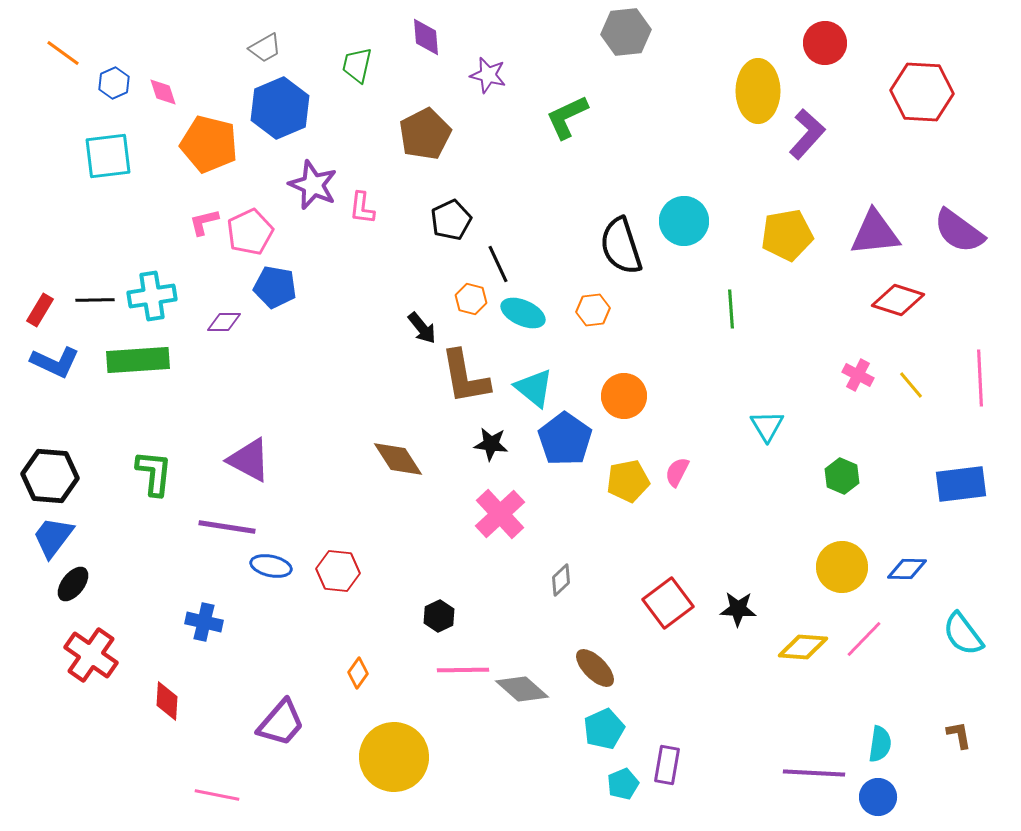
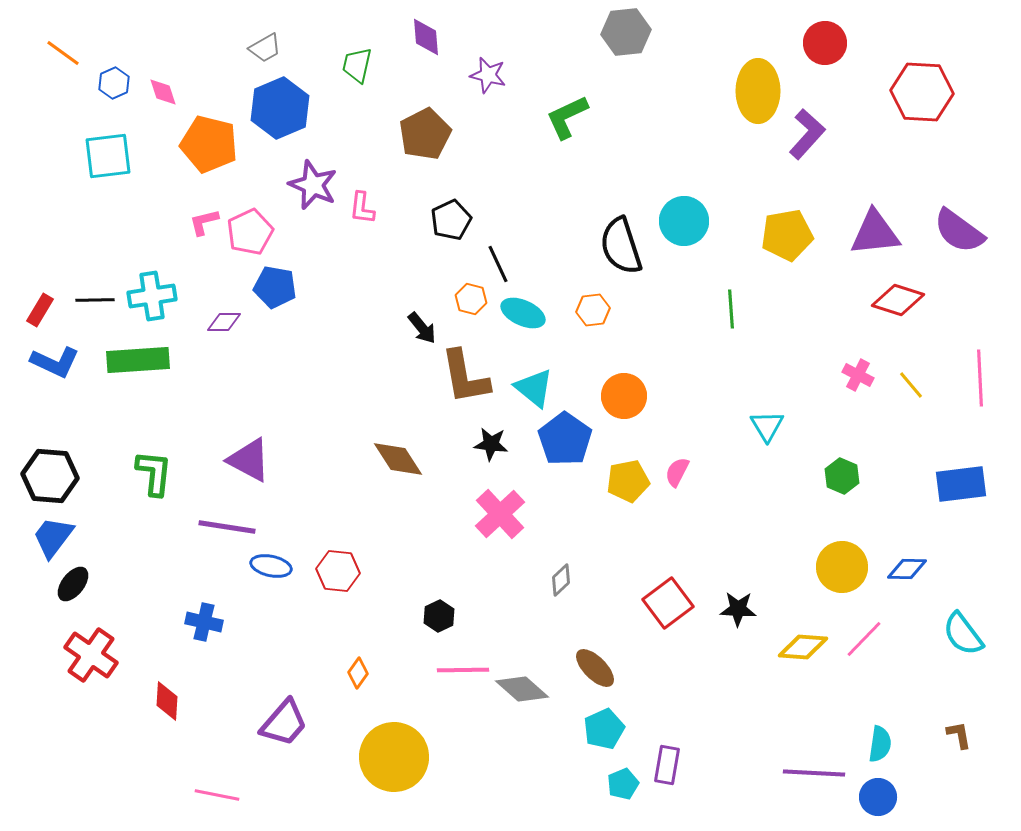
purple trapezoid at (281, 723): moved 3 px right
